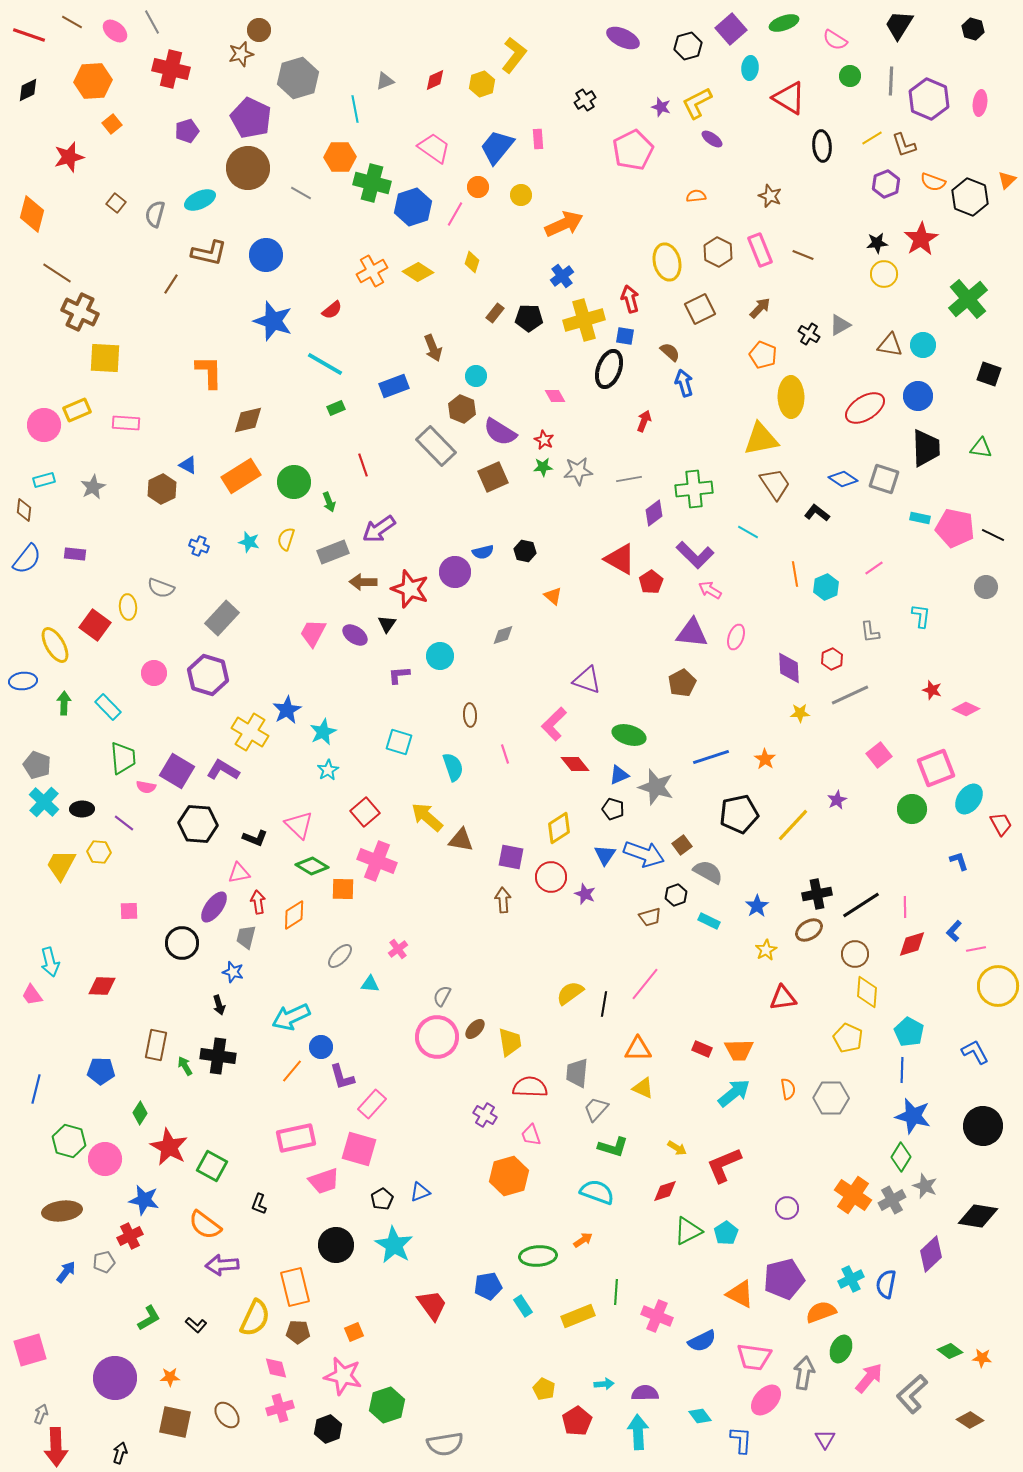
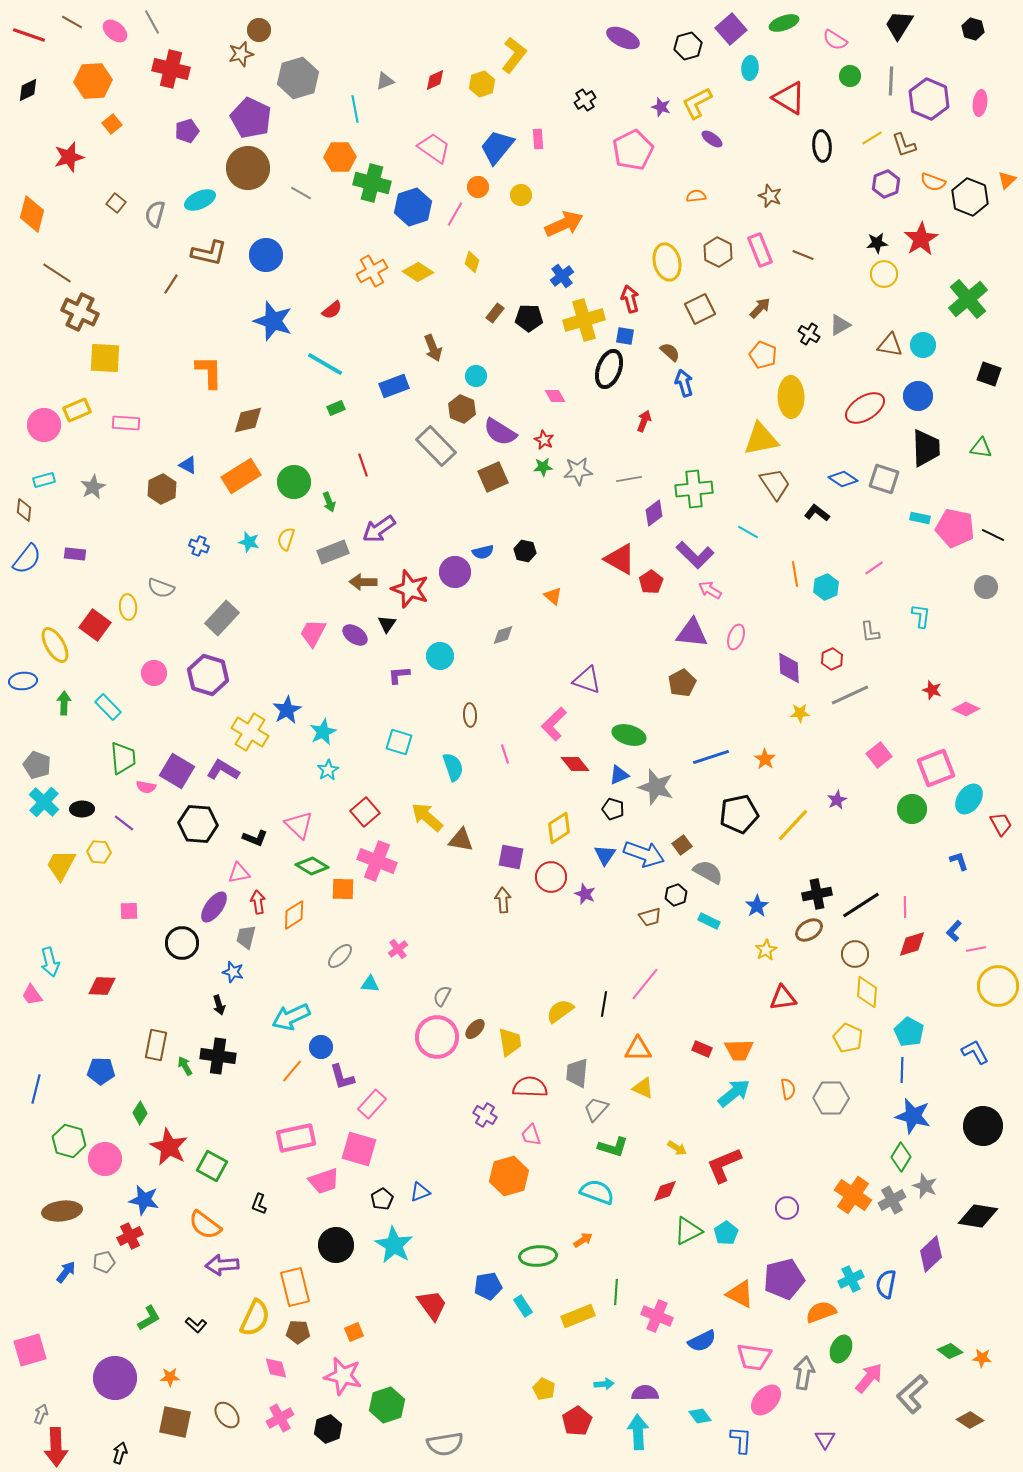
yellow semicircle at (570, 993): moved 10 px left, 18 px down
pink cross at (280, 1408): moved 10 px down; rotated 12 degrees counterclockwise
